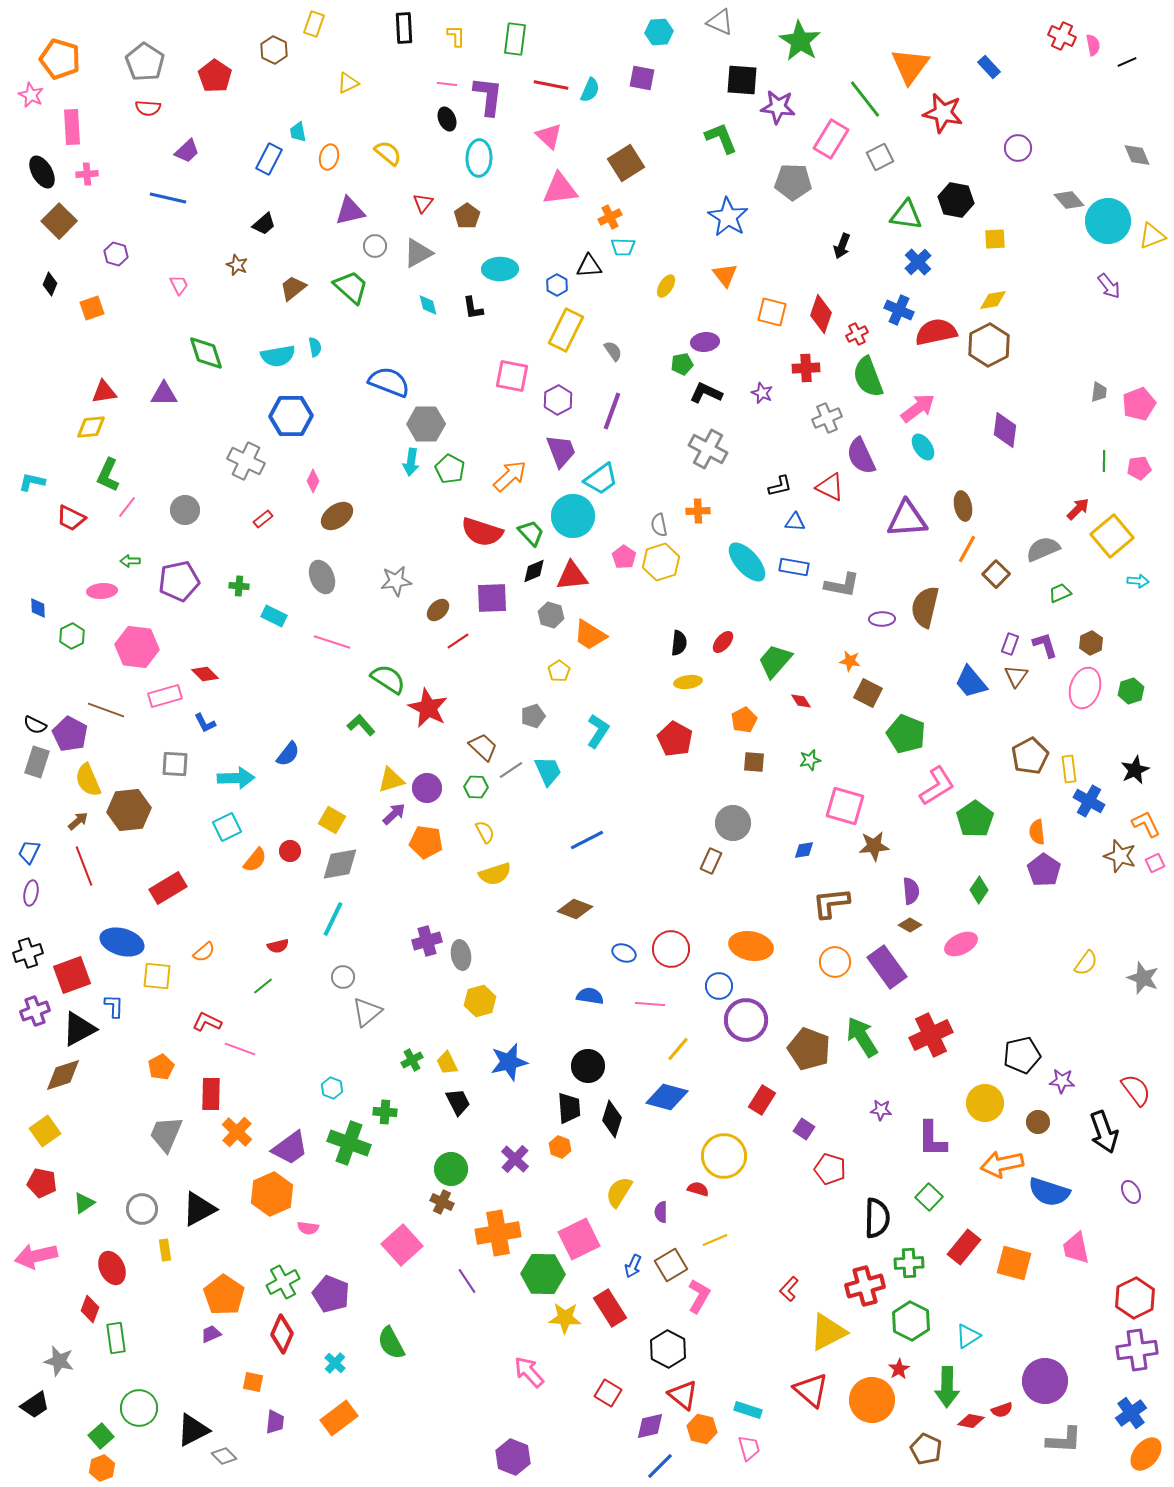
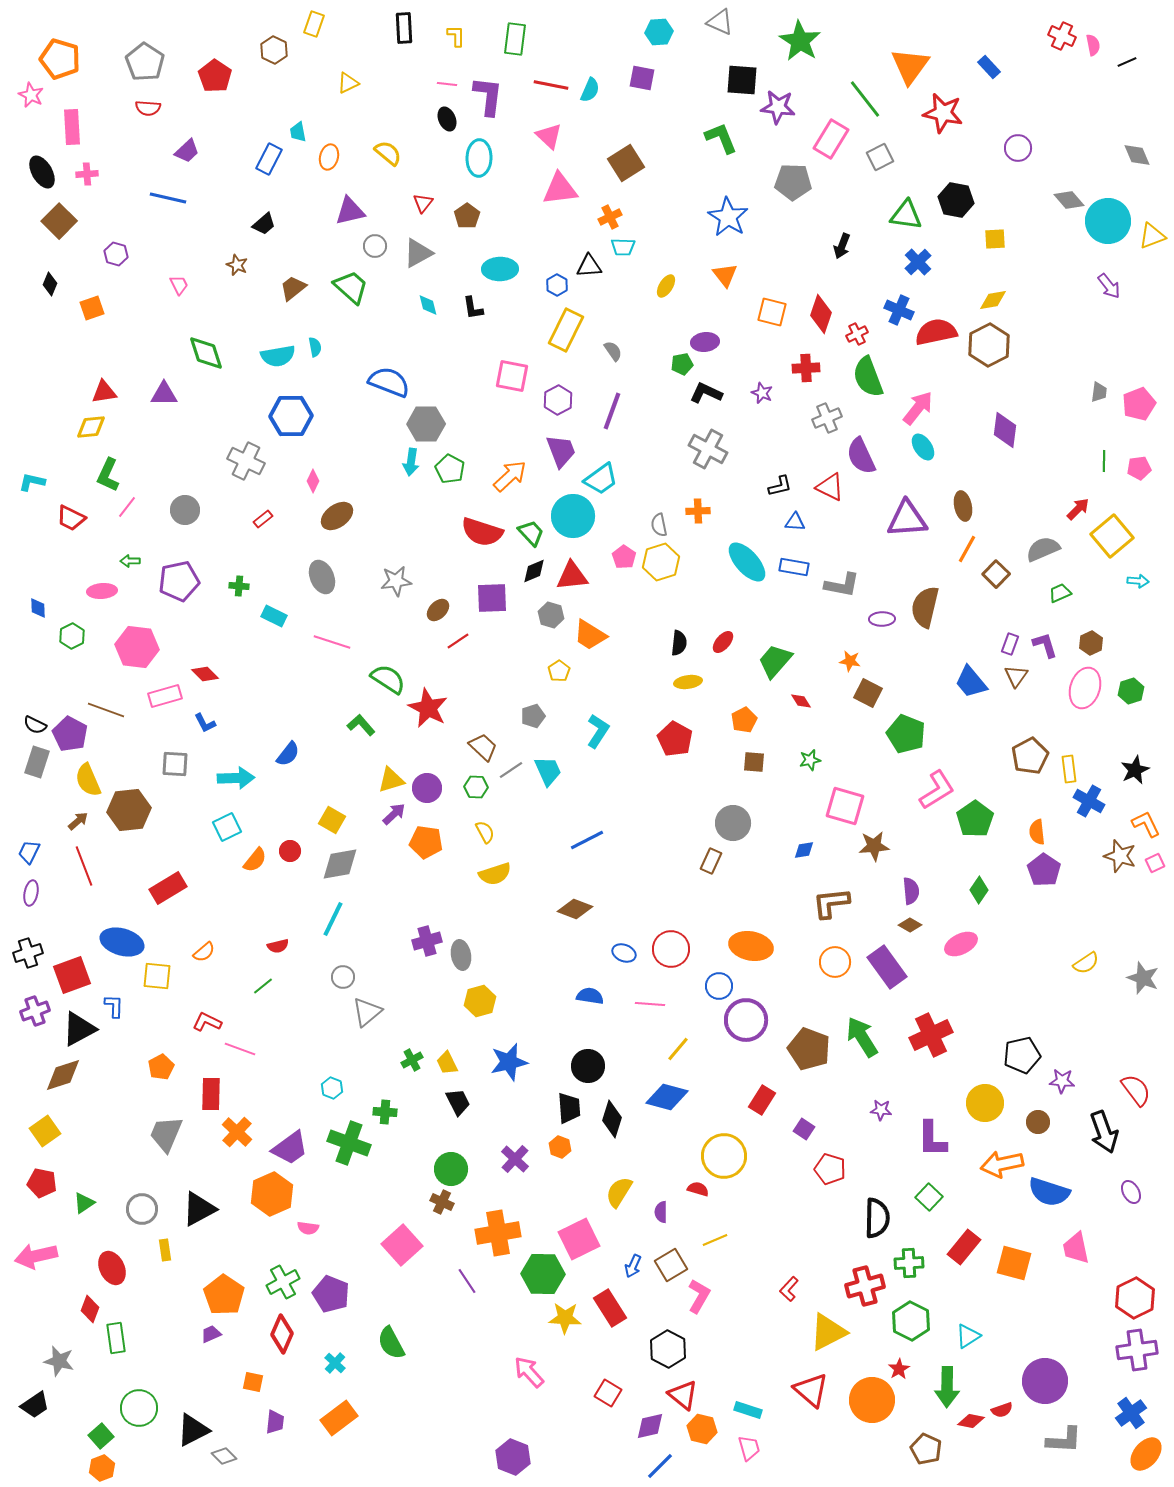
pink arrow at (918, 408): rotated 15 degrees counterclockwise
pink L-shape at (937, 786): moved 4 px down
yellow semicircle at (1086, 963): rotated 20 degrees clockwise
